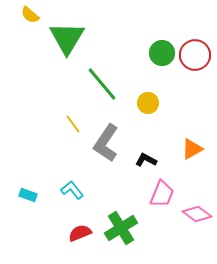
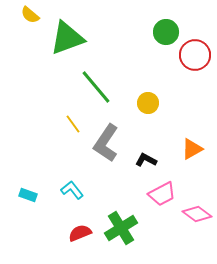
green triangle: rotated 39 degrees clockwise
green circle: moved 4 px right, 21 px up
green line: moved 6 px left, 3 px down
pink trapezoid: rotated 40 degrees clockwise
